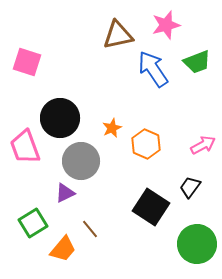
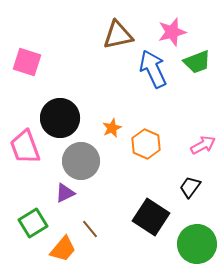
pink star: moved 6 px right, 7 px down
blue arrow: rotated 9 degrees clockwise
black square: moved 10 px down
